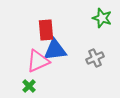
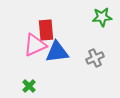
green star: moved 1 px up; rotated 24 degrees counterclockwise
blue triangle: moved 2 px right, 2 px down
pink triangle: moved 3 px left, 16 px up
